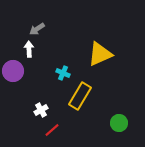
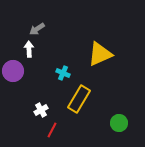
yellow rectangle: moved 1 px left, 3 px down
red line: rotated 21 degrees counterclockwise
